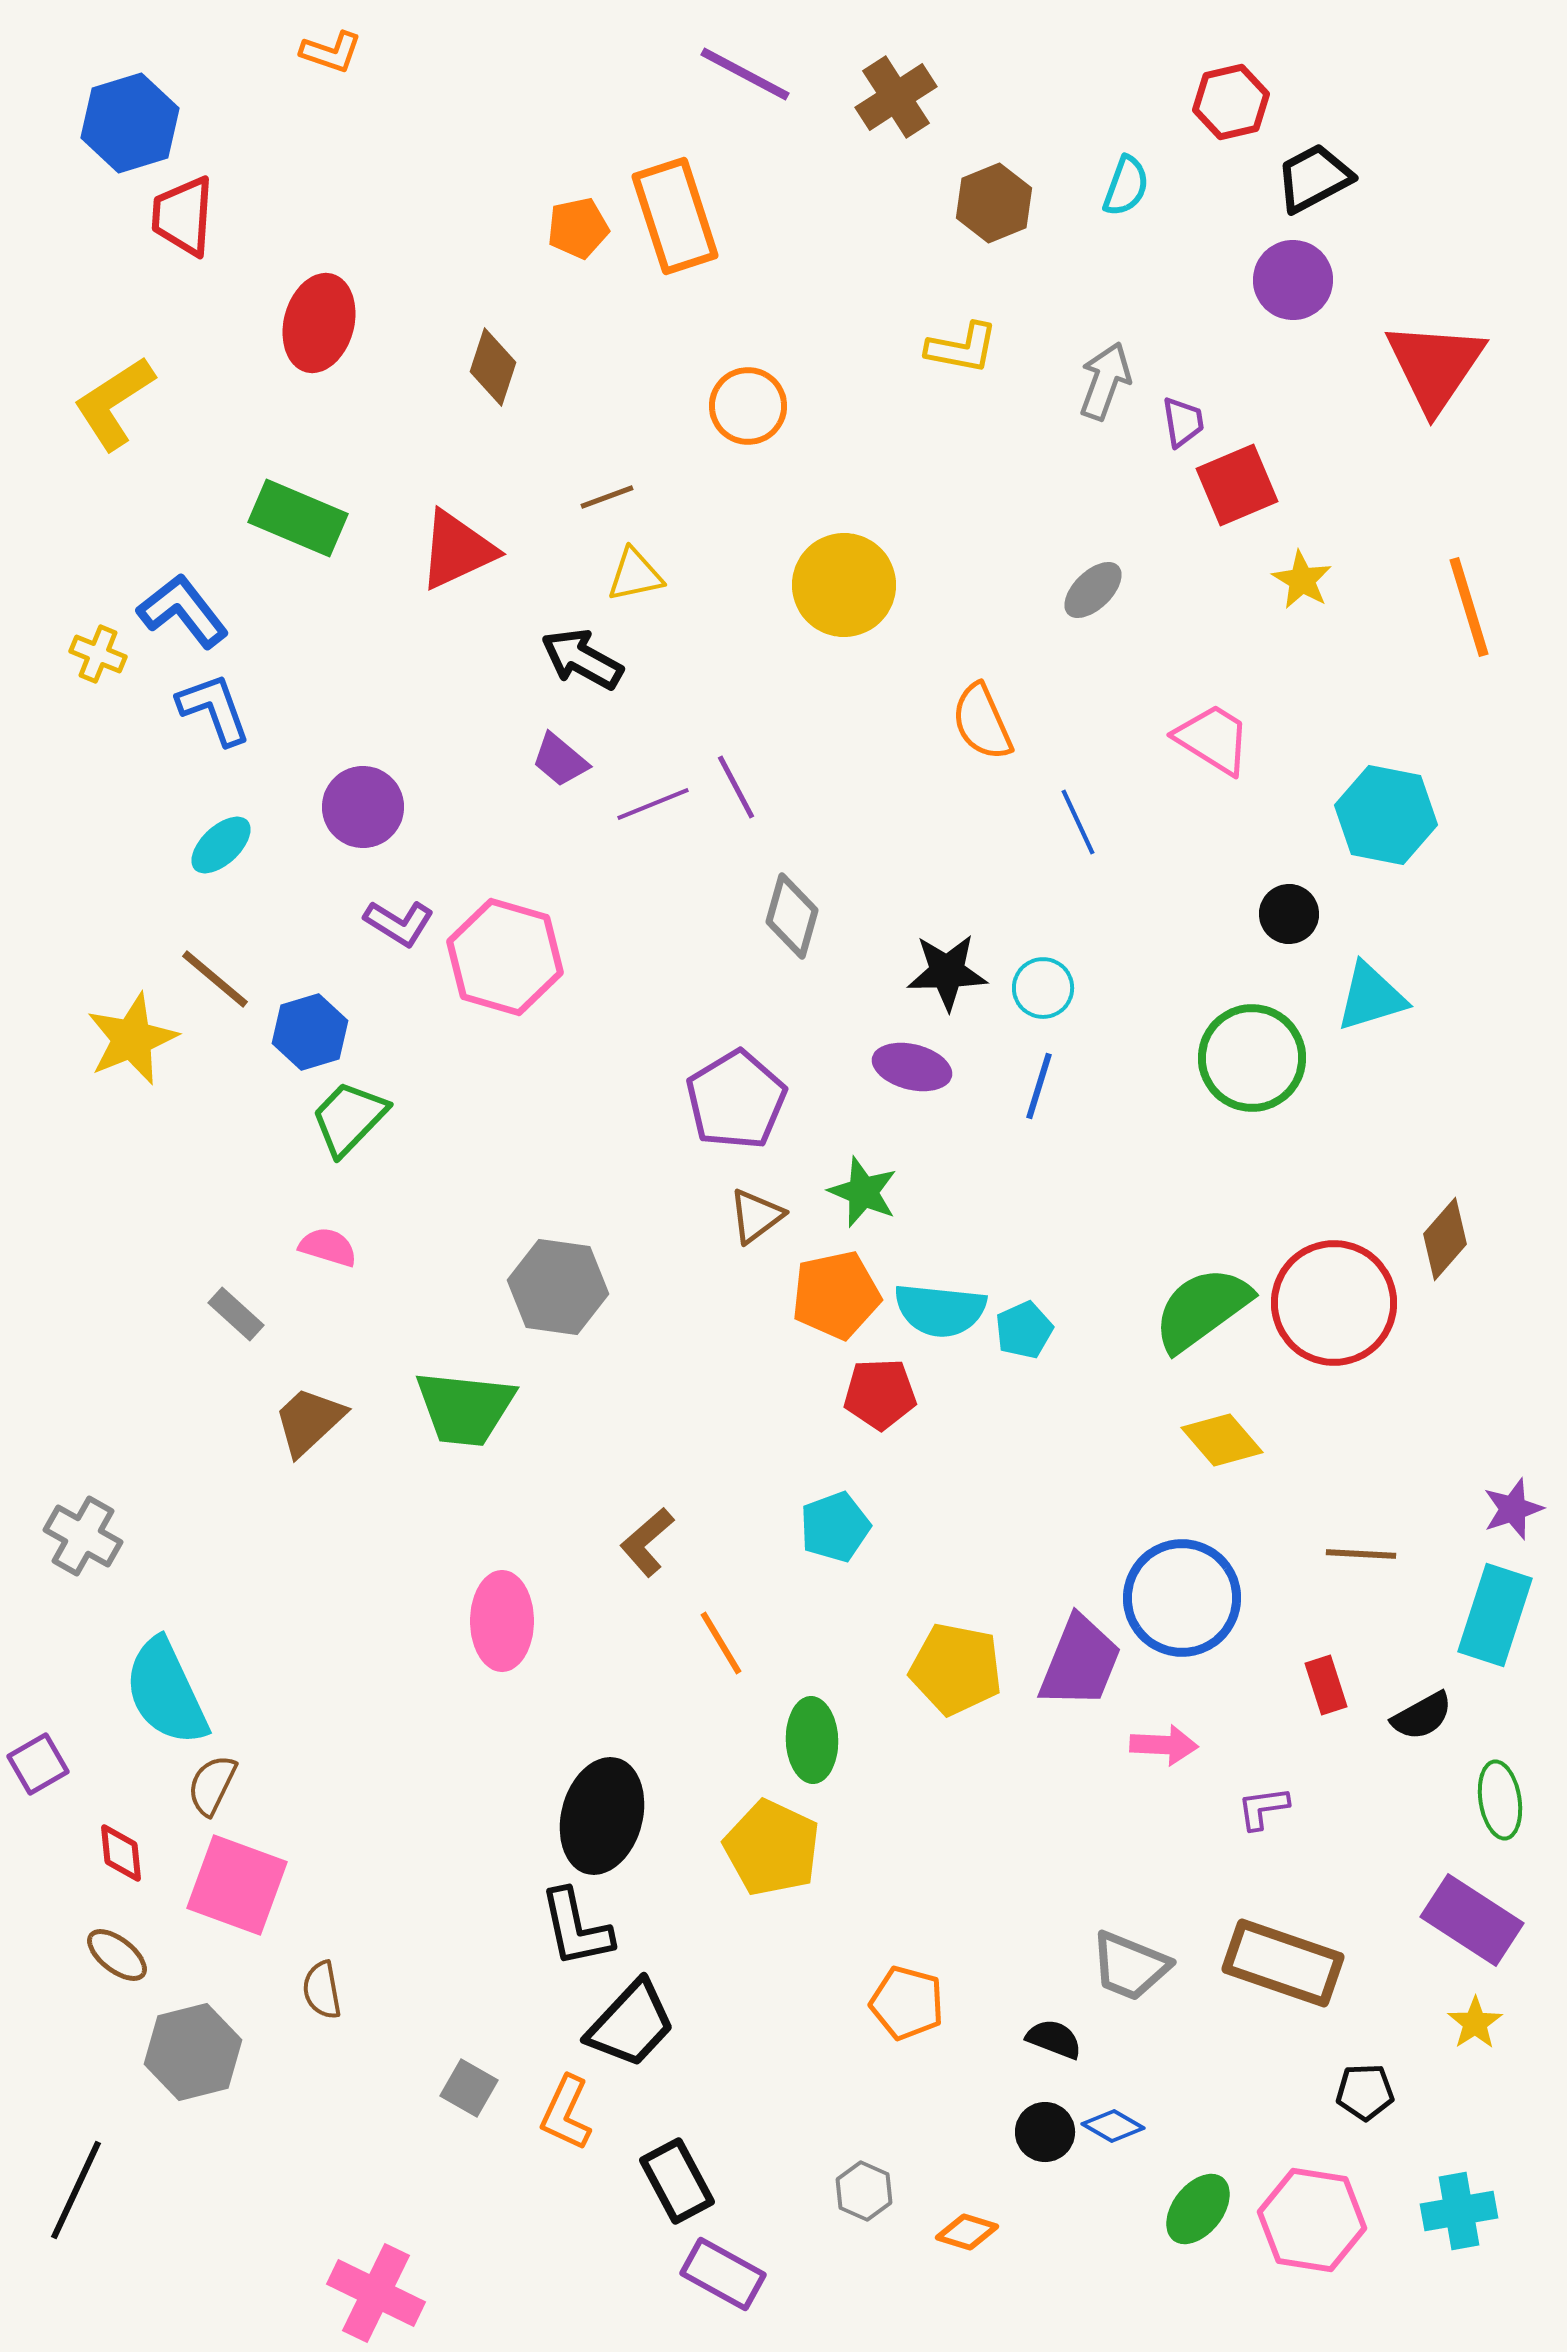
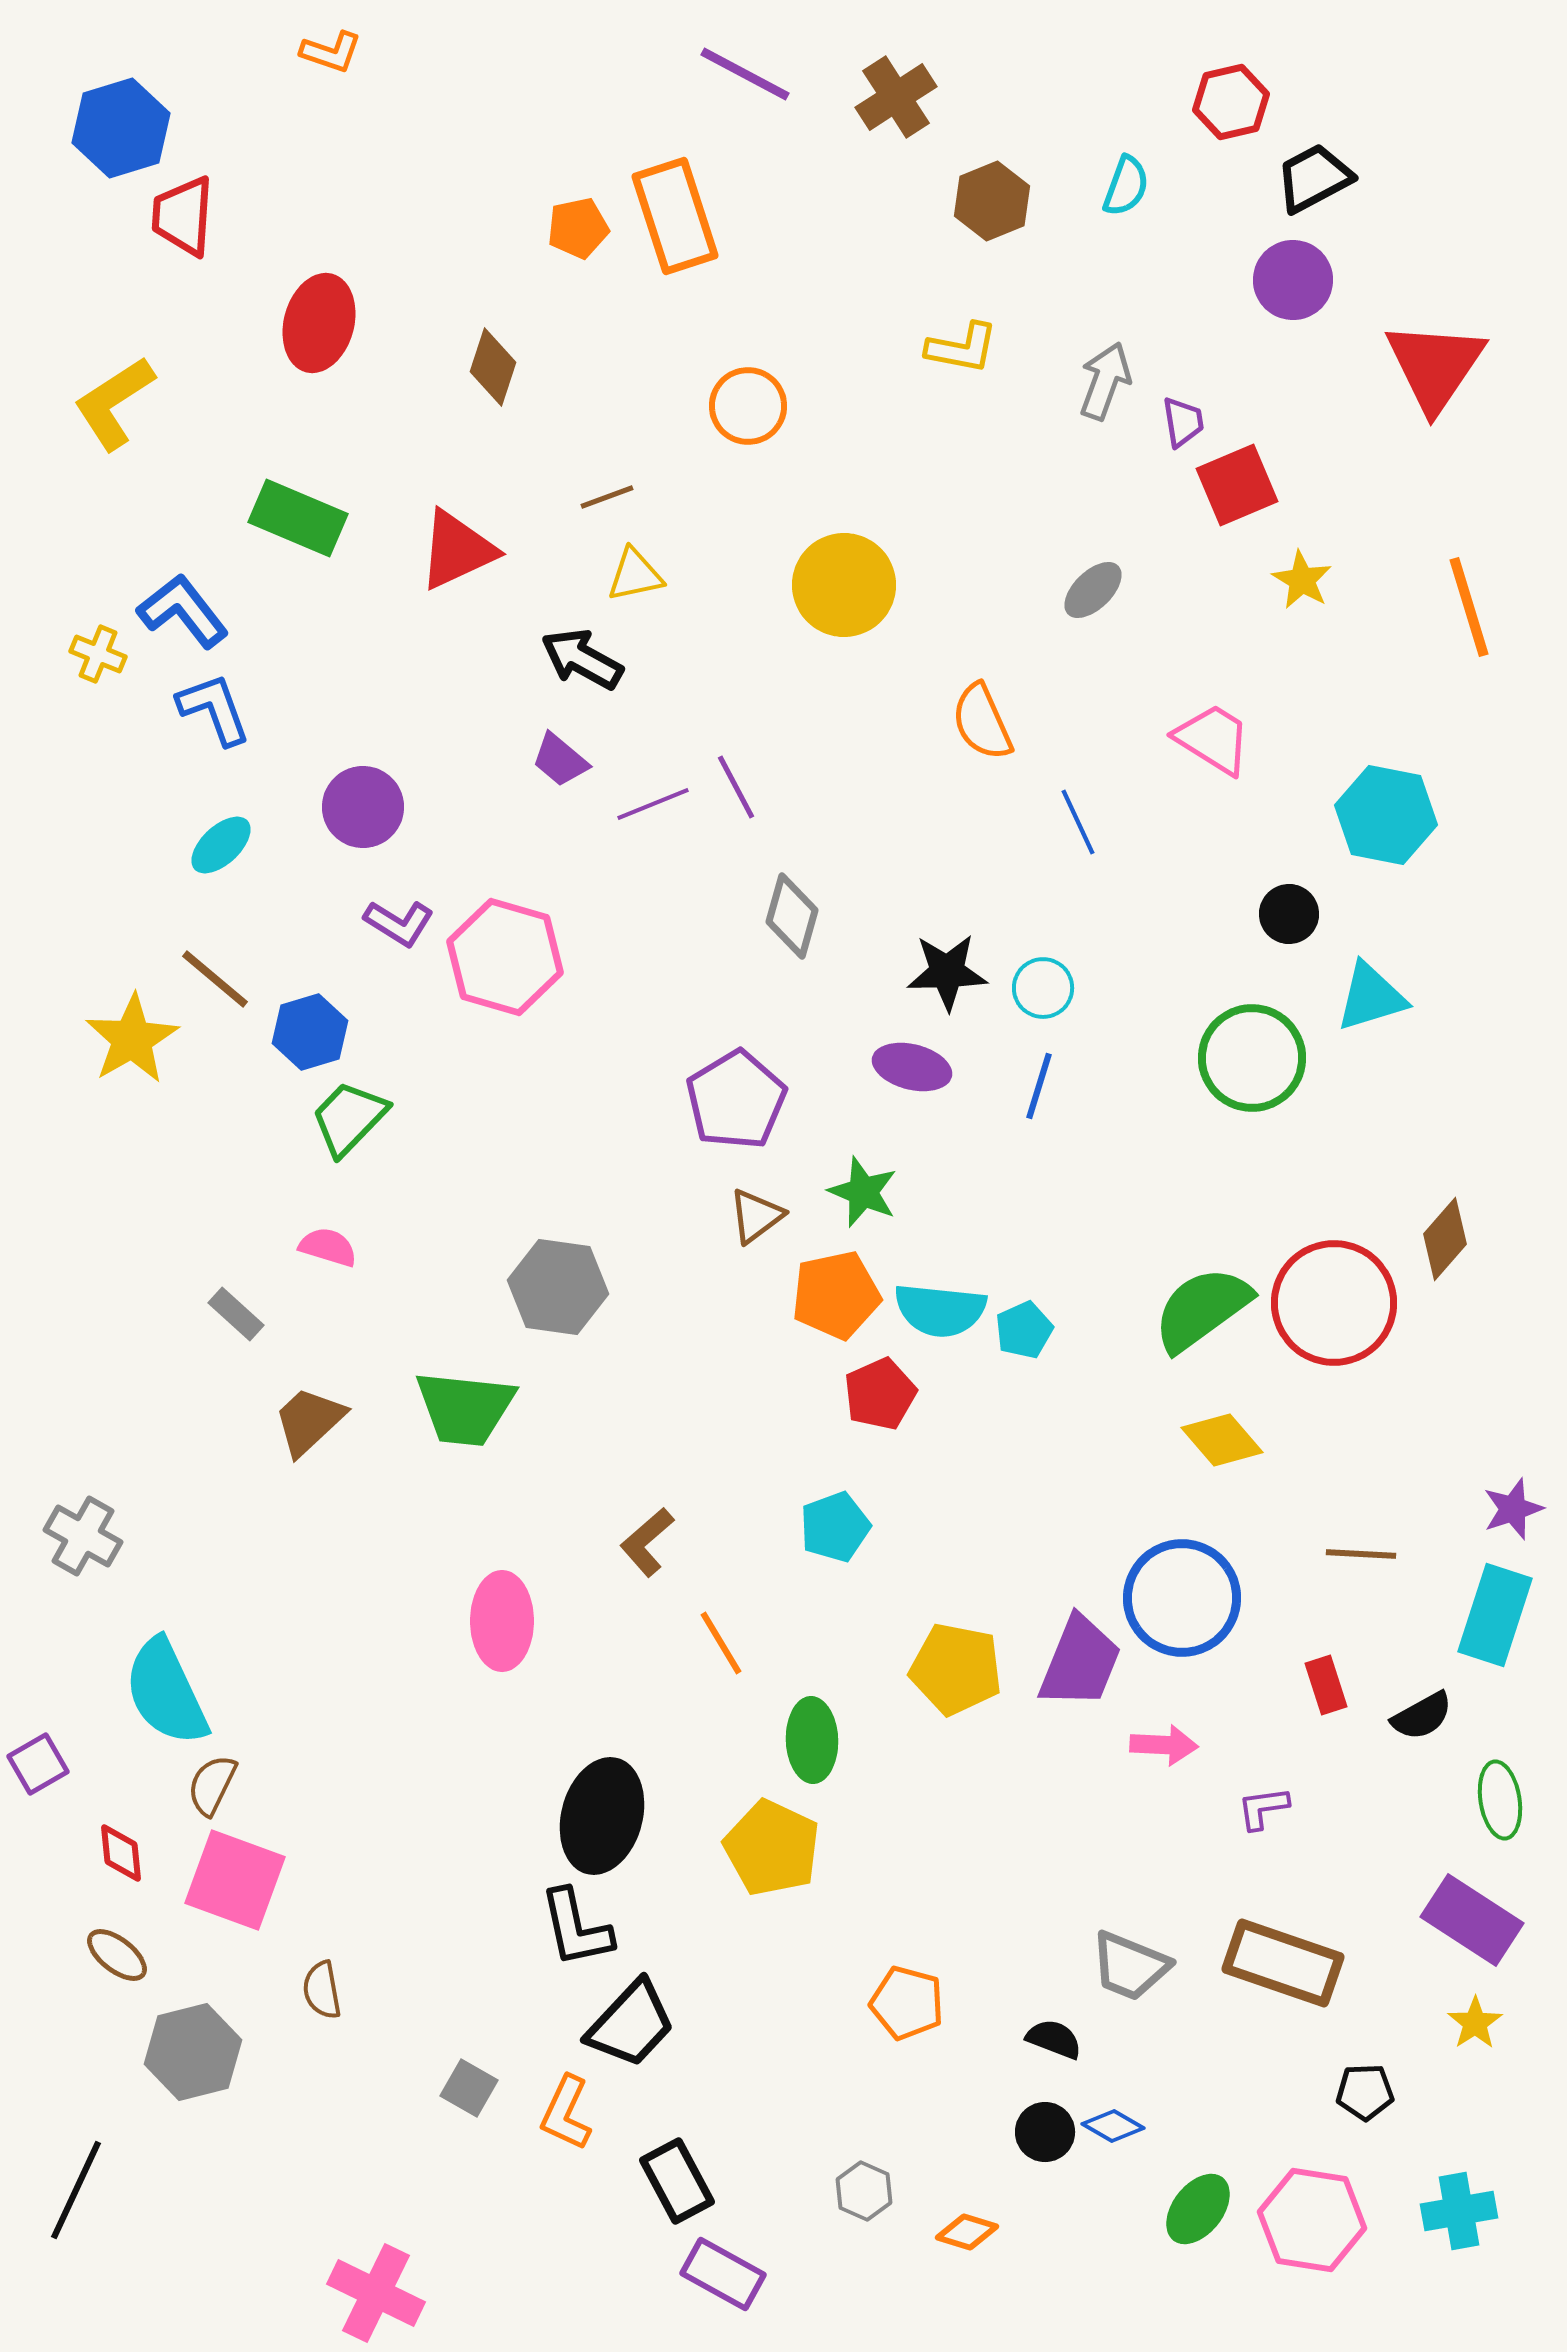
blue hexagon at (130, 123): moved 9 px left, 5 px down
brown hexagon at (994, 203): moved 2 px left, 2 px up
yellow star at (132, 1039): rotated 8 degrees counterclockwise
red pentagon at (880, 1394): rotated 22 degrees counterclockwise
pink square at (237, 1885): moved 2 px left, 5 px up
